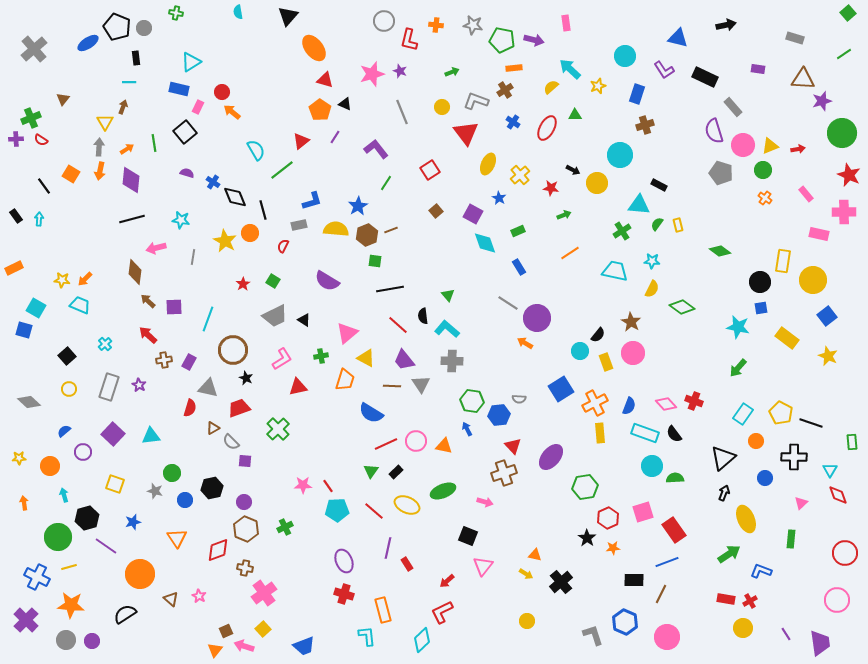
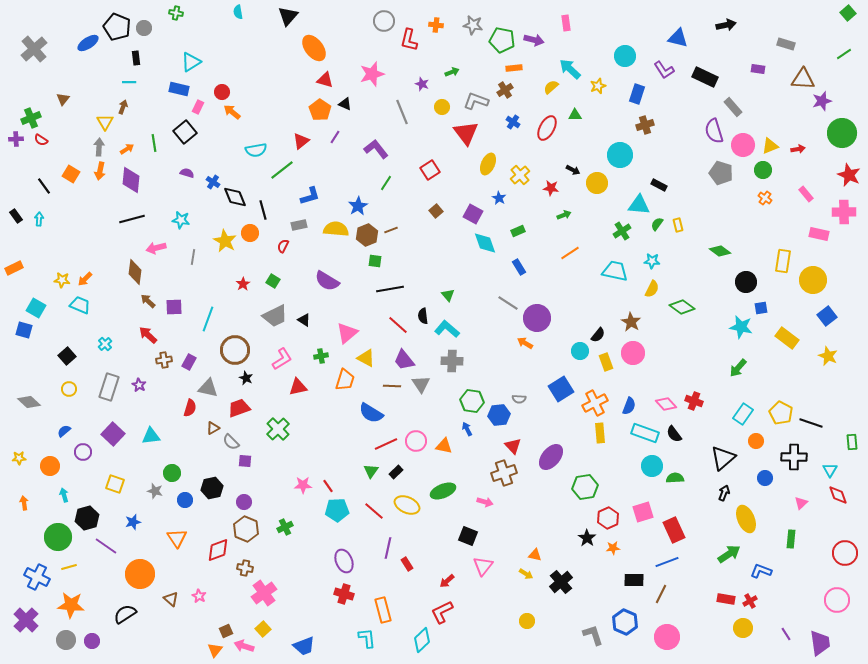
gray rectangle at (795, 38): moved 9 px left, 6 px down
purple star at (400, 71): moved 22 px right, 13 px down
cyan semicircle at (256, 150): rotated 110 degrees clockwise
blue L-shape at (312, 201): moved 2 px left, 5 px up
black circle at (760, 282): moved 14 px left
cyan star at (738, 327): moved 3 px right
brown circle at (233, 350): moved 2 px right
red rectangle at (674, 530): rotated 10 degrees clockwise
cyan L-shape at (367, 636): moved 2 px down
